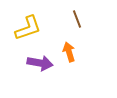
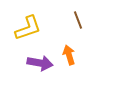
brown line: moved 1 px right, 1 px down
orange arrow: moved 3 px down
